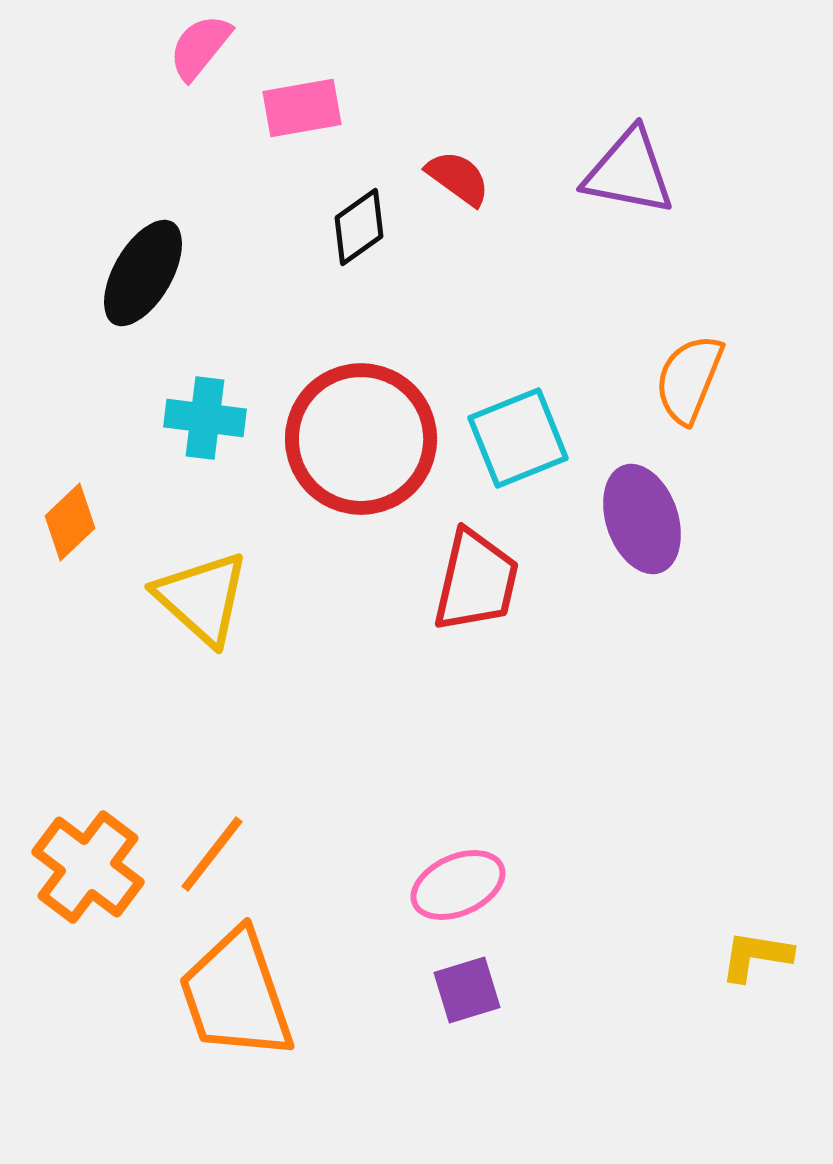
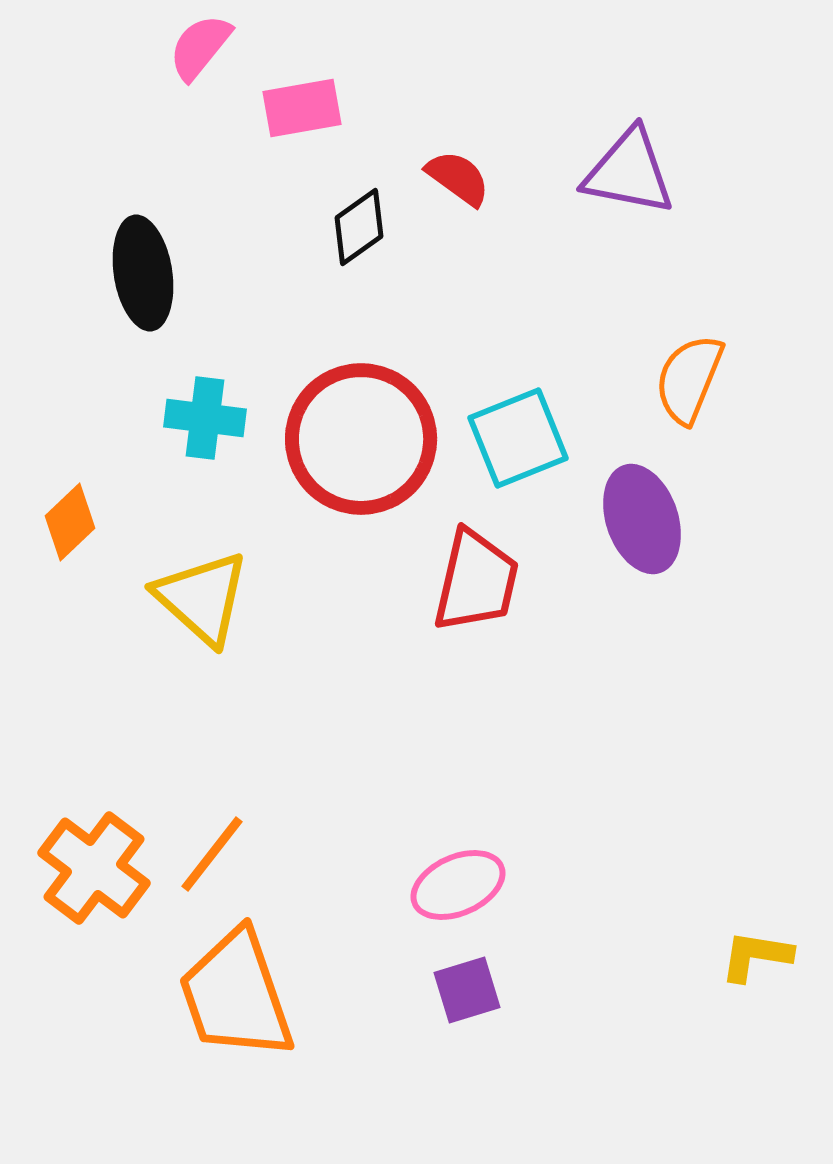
black ellipse: rotated 39 degrees counterclockwise
orange cross: moved 6 px right, 1 px down
